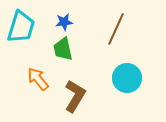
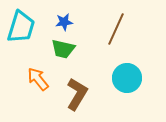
green trapezoid: rotated 65 degrees counterclockwise
brown L-shape: moved 2 px right, 2 px up
